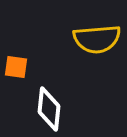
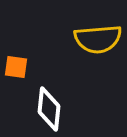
yellow semicircle: moved 1 px right
